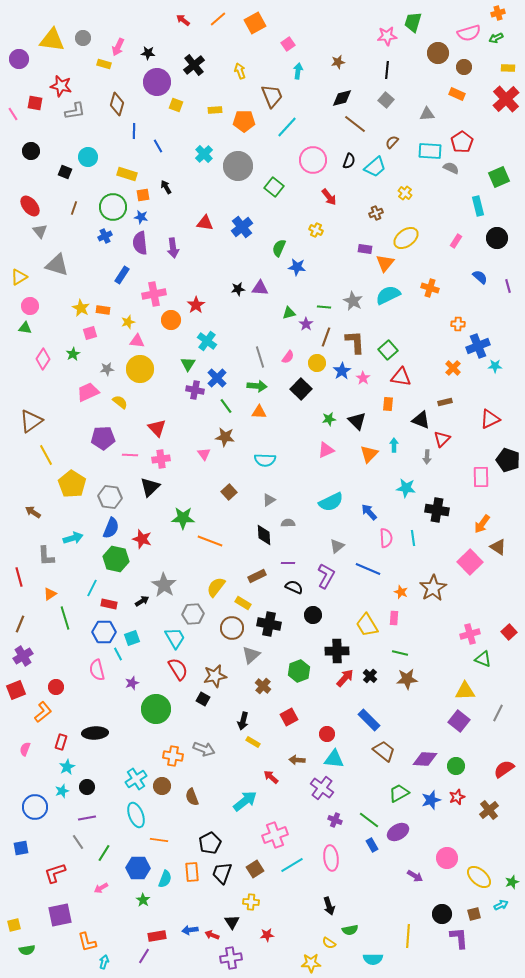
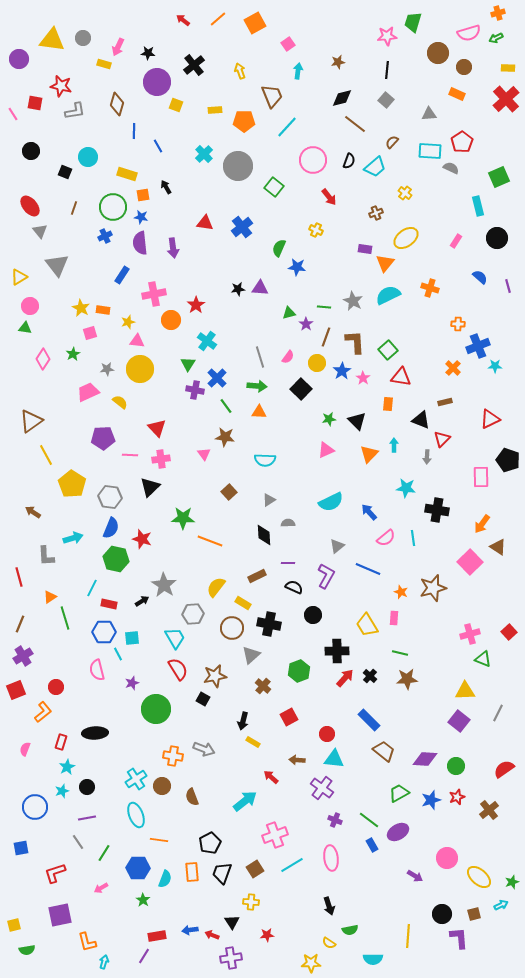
gray triangle at (427, 114): moved 2 px right
gray triangle at (57, 265): rotated 35 degrees clockwise
pink semicircle at (386, 538): rotated 54 degrees clockwise
brown star at (433, 588): rotated 16 degrees clockwise
orange triangle at (50, 594): moved 3 px down
cyan square at (132, 638): rotated 14 degrees clockwise
